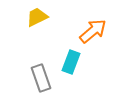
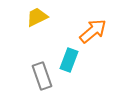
cyan rectangle: moved 2 px left, 2 px up
gray rectangle: moved 1 px right, 2 px up
